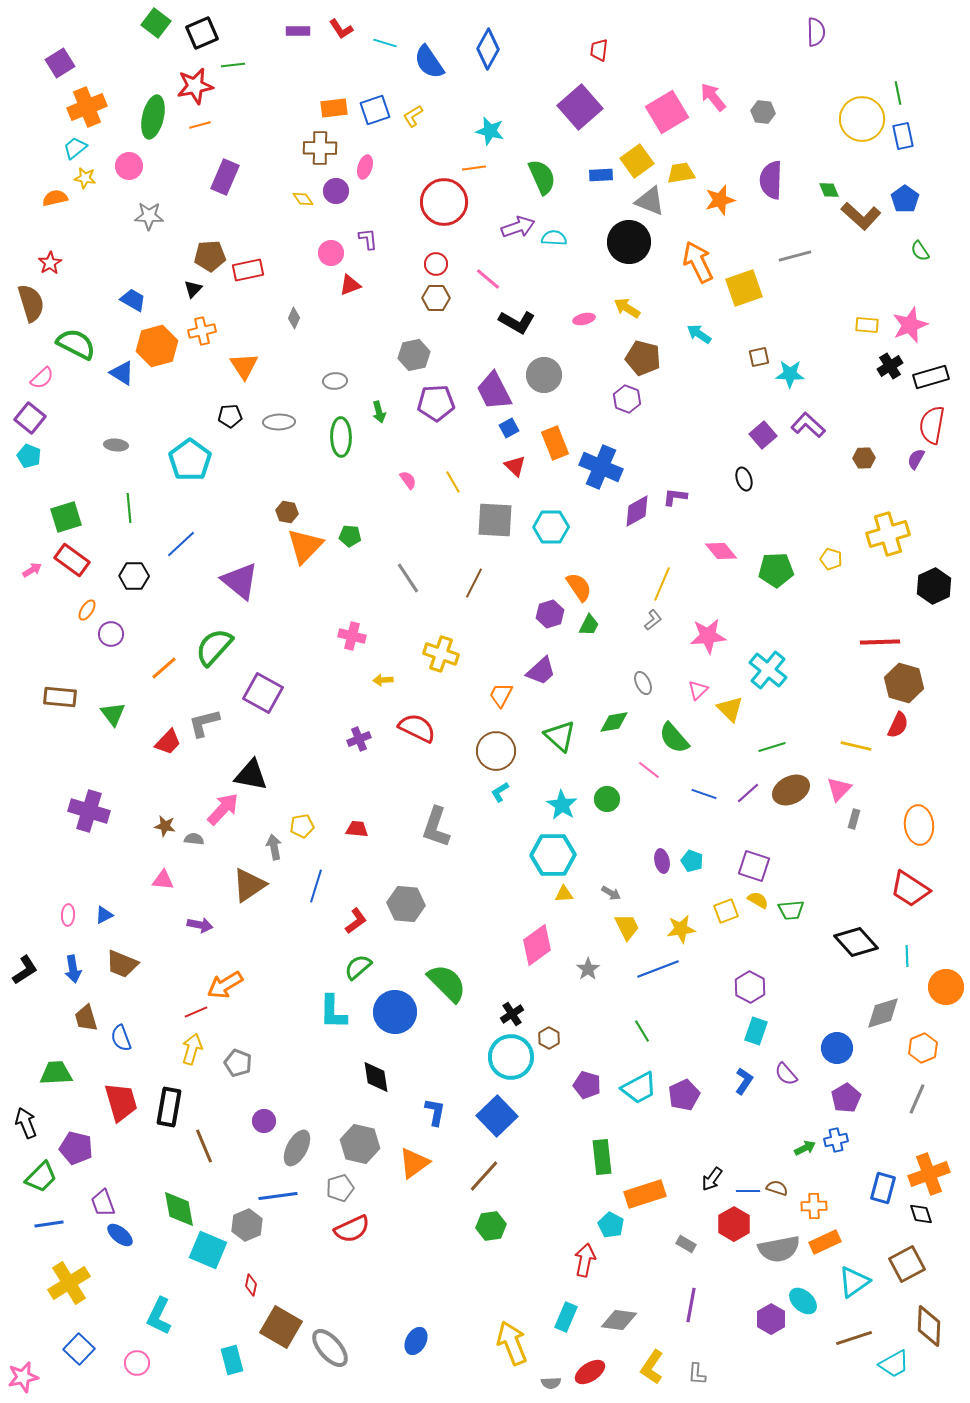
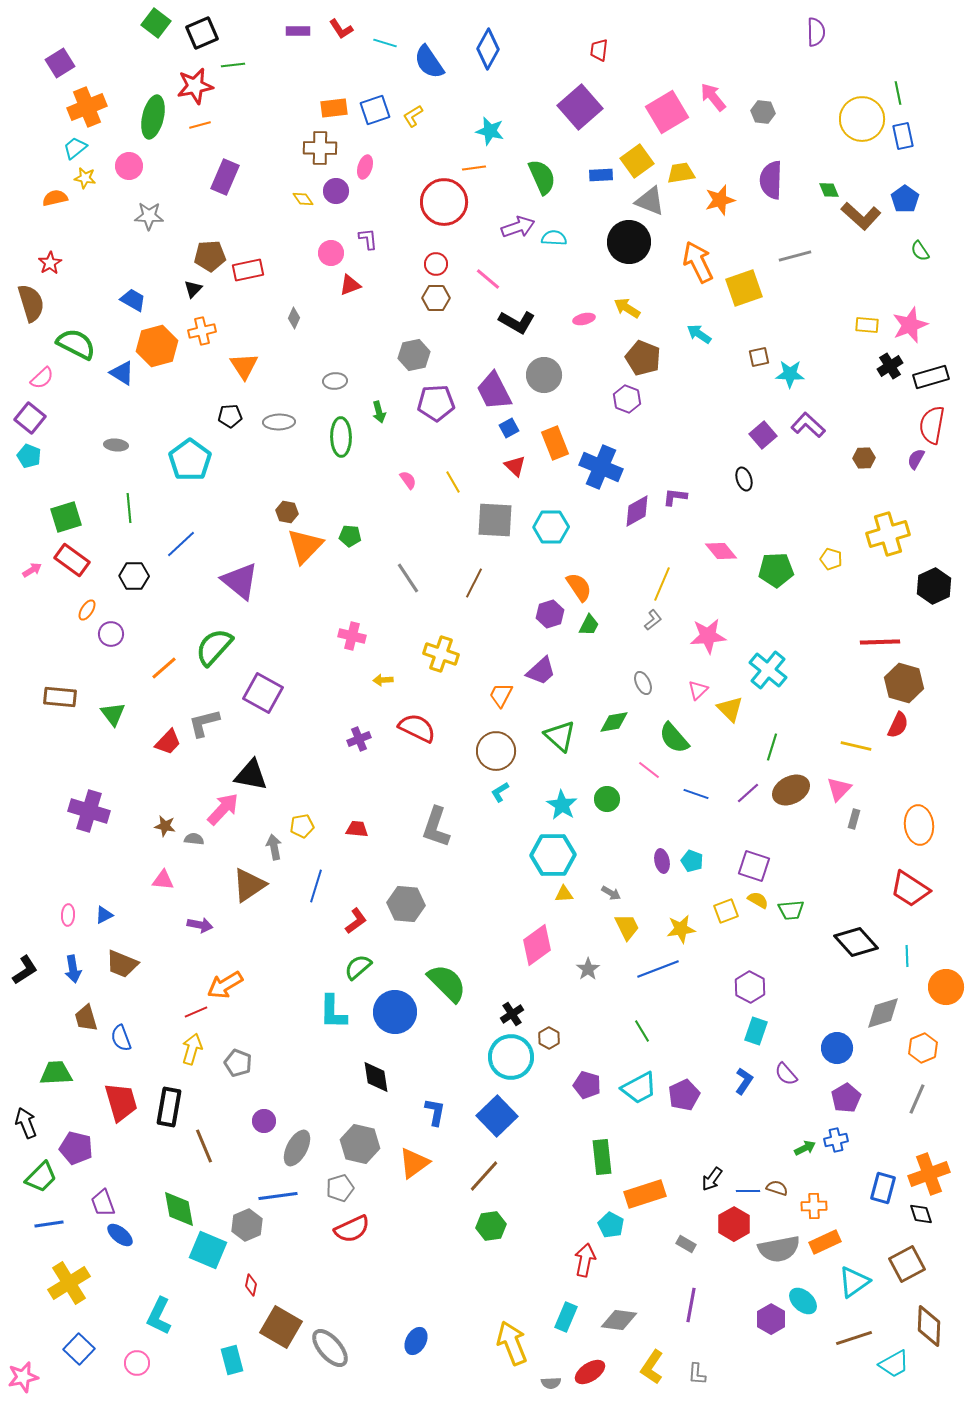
brown pentagon at (643, 358): rotated 8 degrees clockwise
green line at (772, 747): rotated 56 degrees counterclockwise
blue line at (704, 794): moved 8 px left
